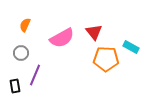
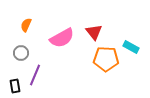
orange semicircle: moved 1 px right
